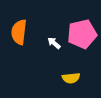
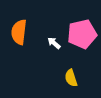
yellow semicircle: rotated 78 degrees clockwise
